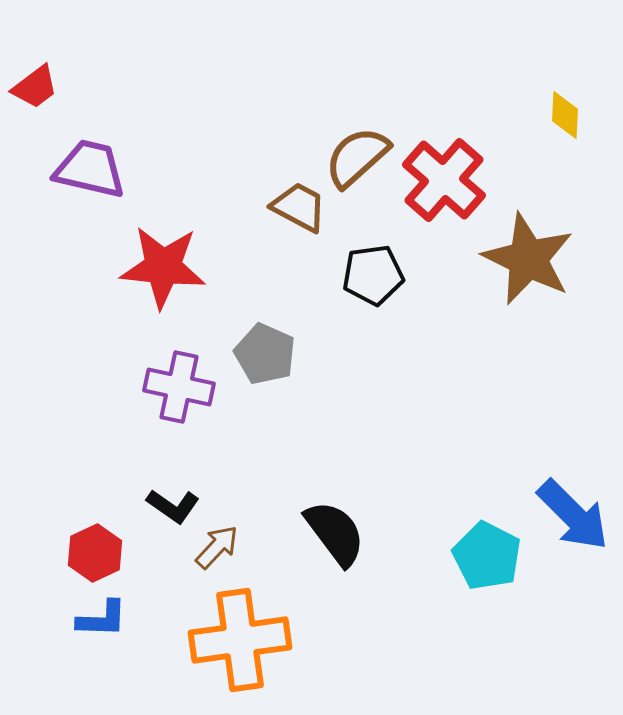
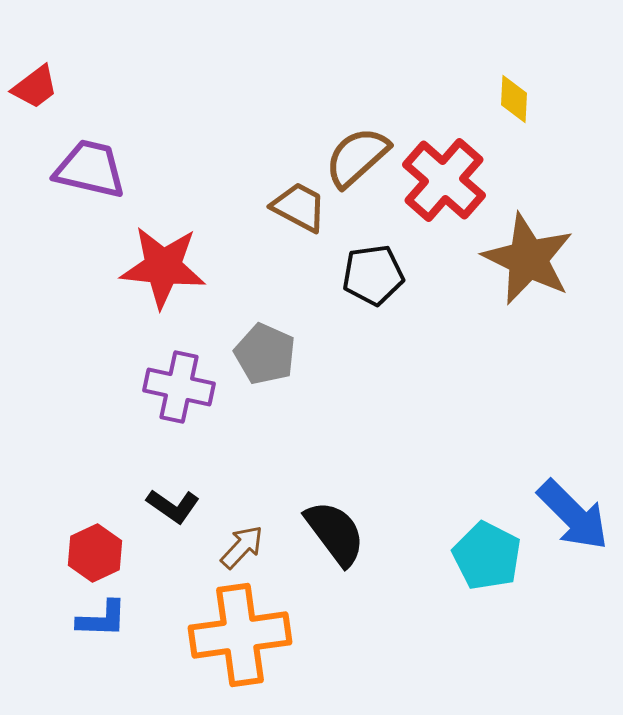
yellow diamond: moved 51 px left, 16 px up
brown arrow: moved 25 px right
orange cross: moved 5 px up
